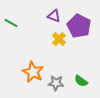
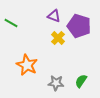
purple pentagon: rotated 10 degrees counterclockwise
yellow cross: moved 1 px left, 1 px up
orange star: moved 6 px left, 7 px up
green semicircle: rotated 88 degrees clockwise
